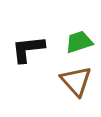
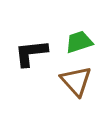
black L-shape: moved 3 px right, 4 px down
